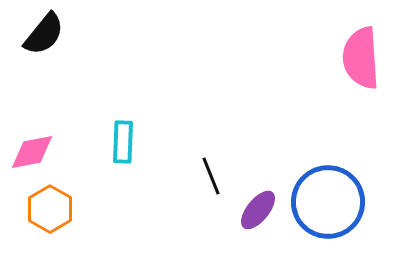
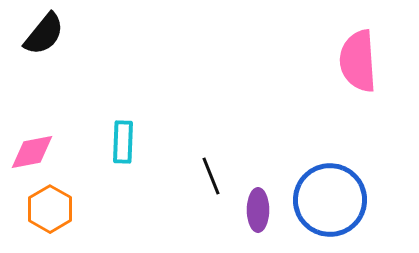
pink semicircle: moved 3 px left, 3 px down
blue circle: moved 2 px right, 2 px up
purple ellipse: rotated 39 degrees counterclockwise
